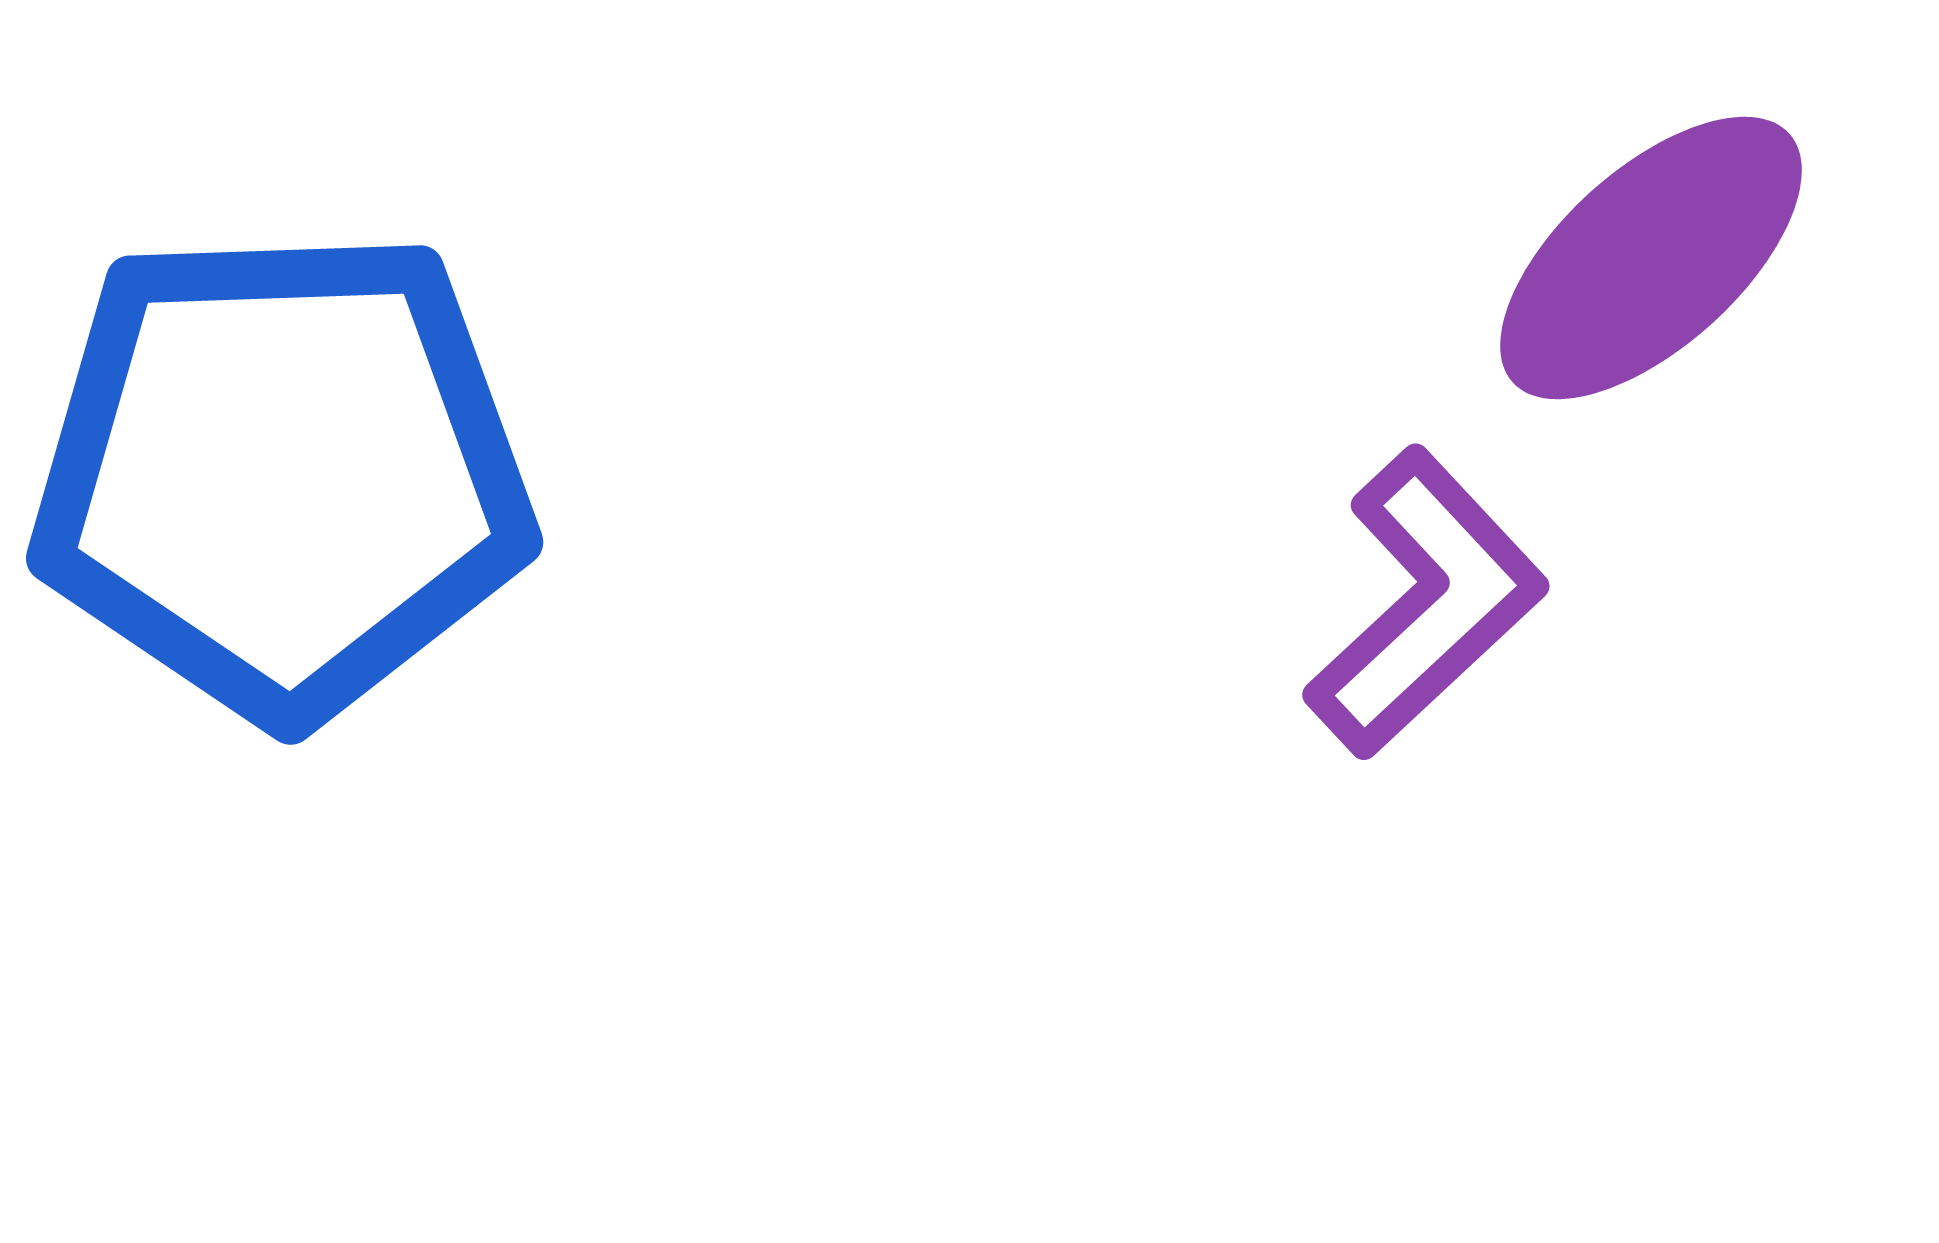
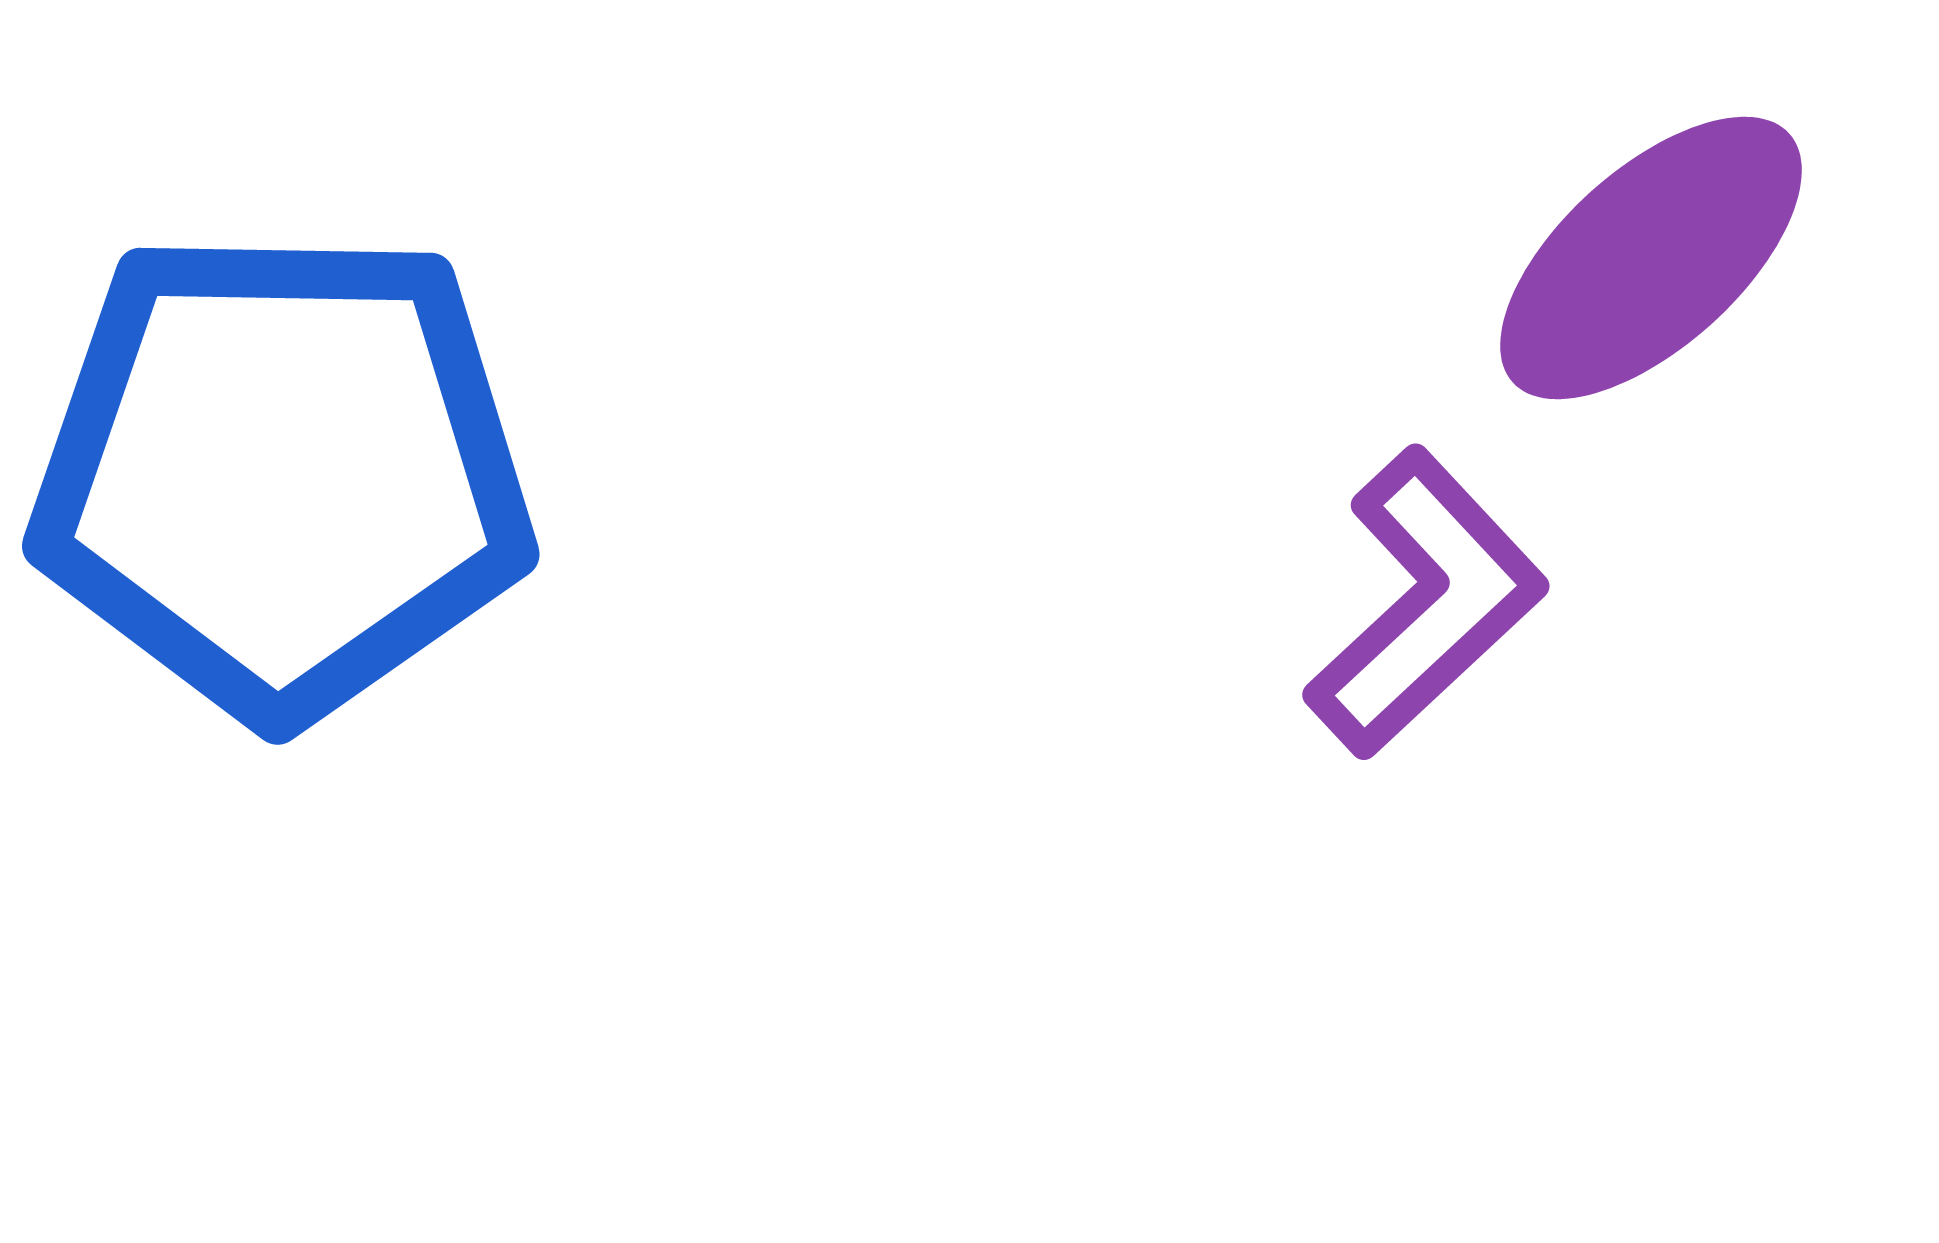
blue pentagon: rotated 3 degrees clockwise
